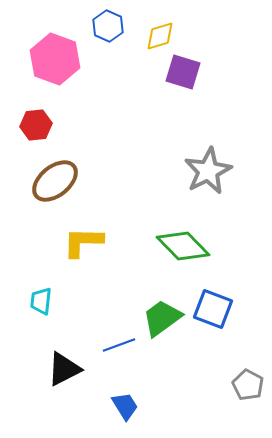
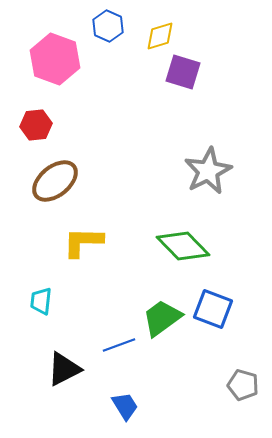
gray pentagon: moved 5 px left; rotated 12 degrees counterclockwise
